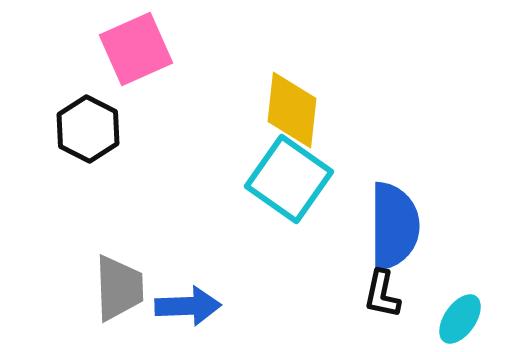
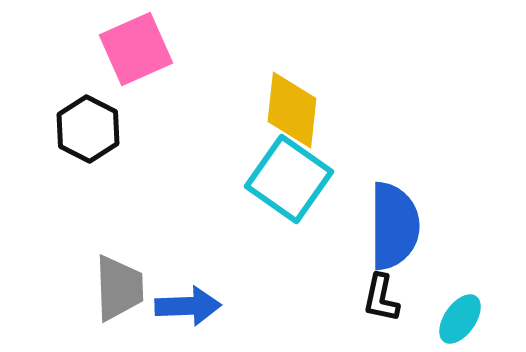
black L-shape: moved 1 px left, 4 px down
